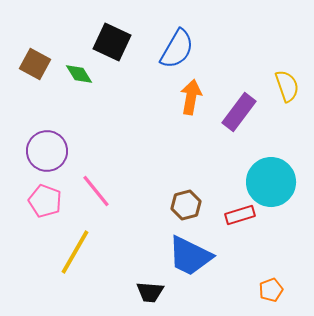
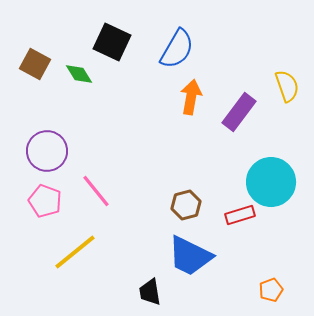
yellow line: rotated 21 degrees clockwise
black trapezoid: rotated 76 degrees clockwise
